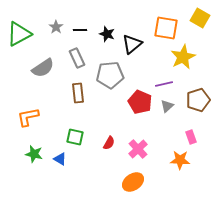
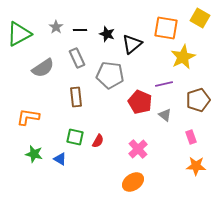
gray pentagon: rotated 12 degrees clockwise
brown rectangle: moved 2 px left, 4 px down
gray triangle: moved 2 px left, 9 px down; rotated 40 degrees counterclockwise
orange L-shape: rotated 20 degrees clockwise
red semicircle: moved 11 px left, 2 px up
orange star: moved 16 px right, 6 px down
